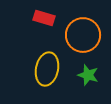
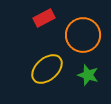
red rectangle: rotated 45 degrees counterclockwise
yellow ellipse: rotated 36 degrees clockwise
